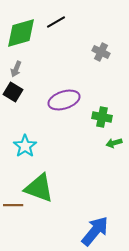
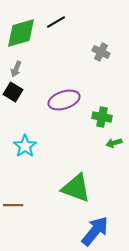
green triangle: moved 37 px right
